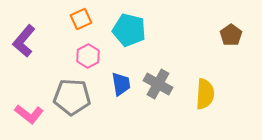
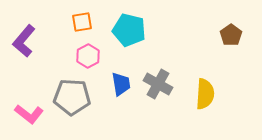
orange square: moved 1 px right, 3 px down; rotated 15 degrees clockwise
